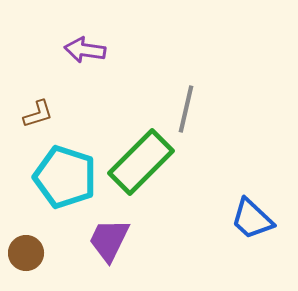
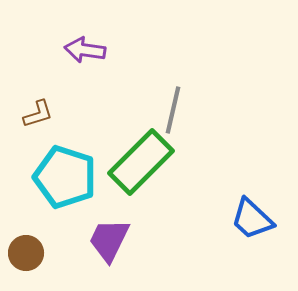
gray line: moved 13 px left, 1 px down
